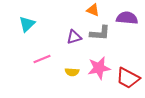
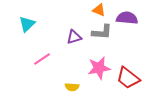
orange triangle: moved 6 px right
gray L-shape: moved 2 px right, 1 px up
pink line: rotated 12 degrees counterclockwise
yellow semicircle: moved 15 px down
red trapezoid: rotated 10 degrees clockwise
